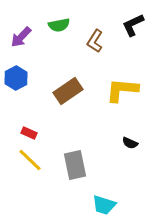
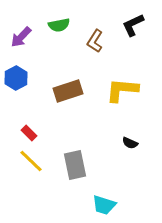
brown rectangle: rotated 16 degrees clockwise
red rectangle: rotated 21 degrees clockwise
yellow line: moved 1 px right, 1 px down
